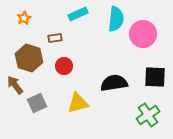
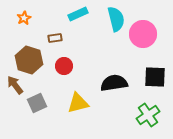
cyan semicircle: rotated 20 degrees counterclockwise
brown hexagon: moved 2 px down
